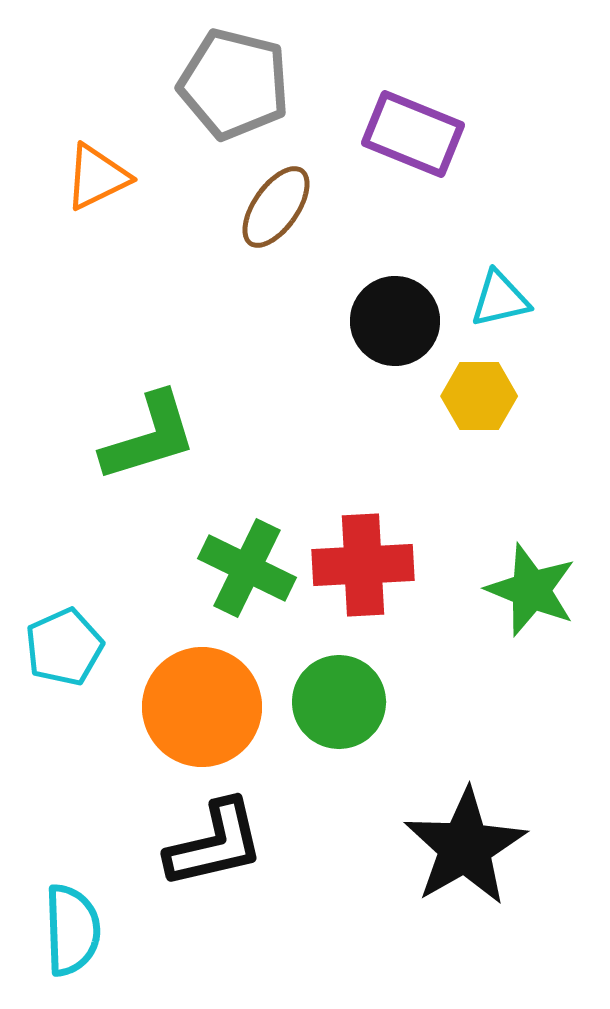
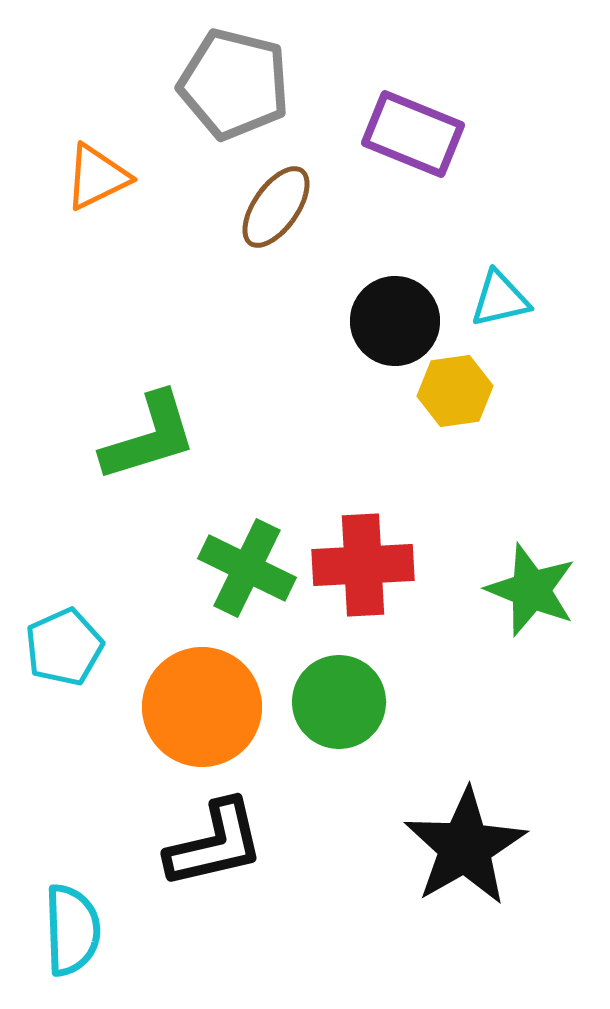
yellow hexagon: moved 24 px left, 5 px up; rotated 8 degrees counterclockwise
